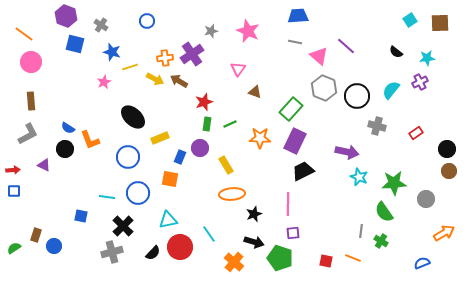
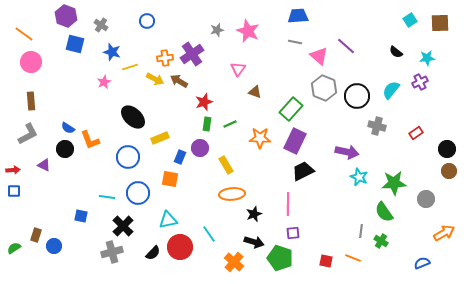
gray star at (211, 31): moved 6 px right, 1 px up
